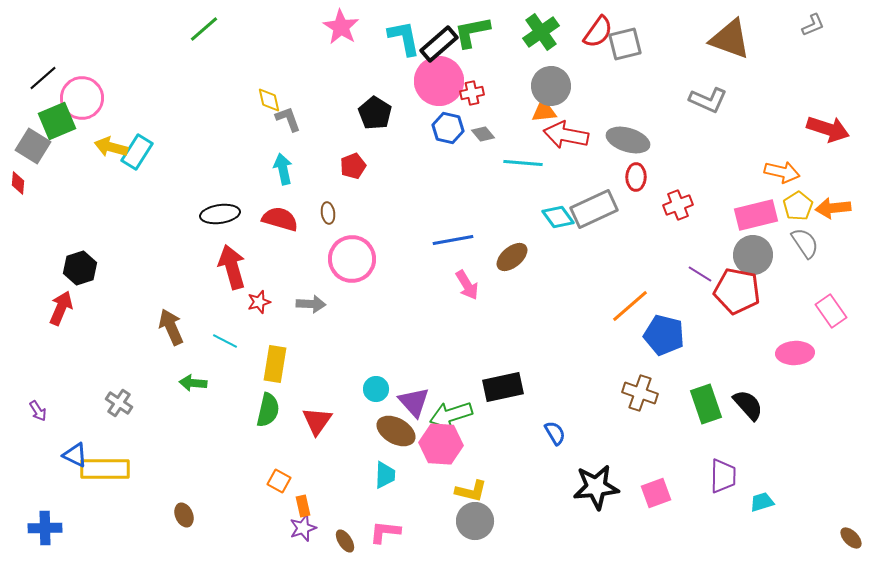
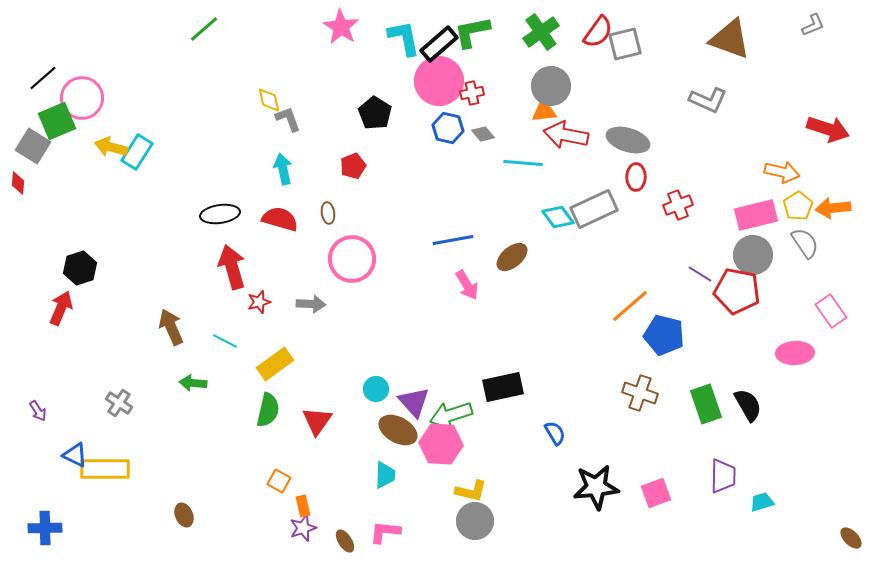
yellow rectangle at (275, 364): rotated 45 degrees clockwise
black semicircle at (748, 405): rotated 12 degrees clockwise
brown ellipse at (396, 431): moved 2 px right, 1 px up
